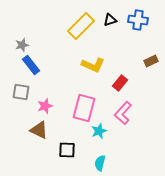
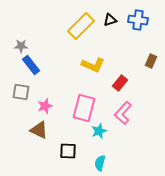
gray star: moved 1 px left, 1 px down; rotated 16 degrees clockwise
brown rectangle: rotated 40 degrees counterclockwise
black square: moved 1 px right, 1 px down
